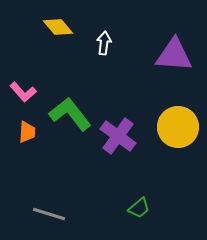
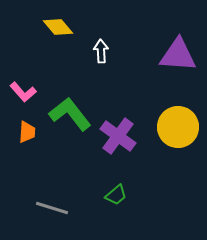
white arrow: moved 3 px left, 8 px down; rotated 10 degrees counterclockwise
purple triangle: moved 4 px right
green trapezoid: moved 23 px left, 13 px up
gray line: moved 3 px right, 6 px up
